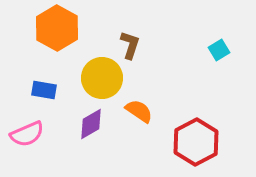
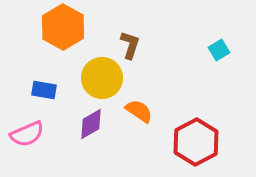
orange hexagon: moved 6 px right, 1 px up
